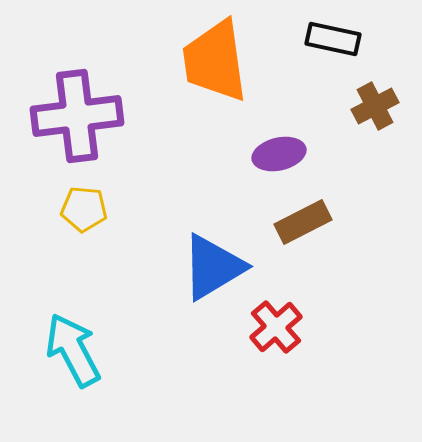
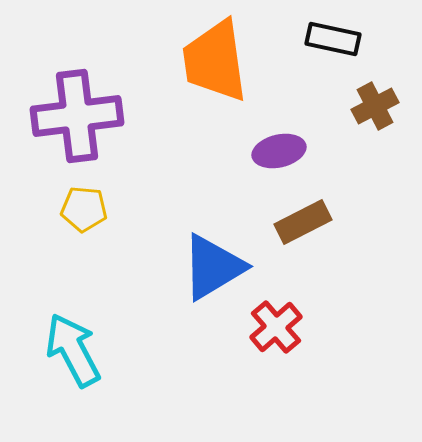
purple ellipse: moved 3 px up
